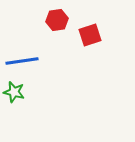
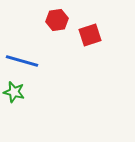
blue line: rotated 24 degrees clockwise
